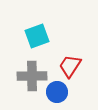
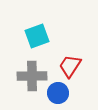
blue circle: moved 1 px right, 1 px down
